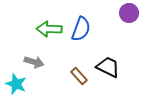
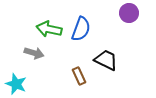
green arrow: rotated 10 degrees clockwise
gray arrow: moved 9 px up
black trapezoid: moved 2 px left, 7 px up
brown rectangle: rotated 18 degrees clockwise
